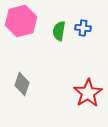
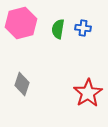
pink hexagon: moved 2 px down
green semicircle: moved 1 px left, 2 px up
